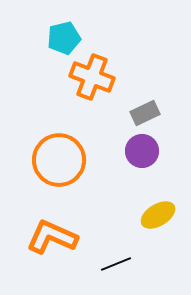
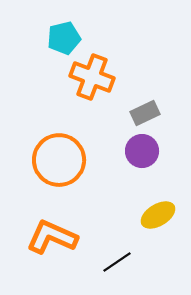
black line: moved 1 px right, 2 px up; rotated 12 degrees counterclockwise
